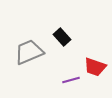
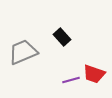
gray trapezoid: moved 6 px left
red trapezoid: moved 1 px left, 7 px down
